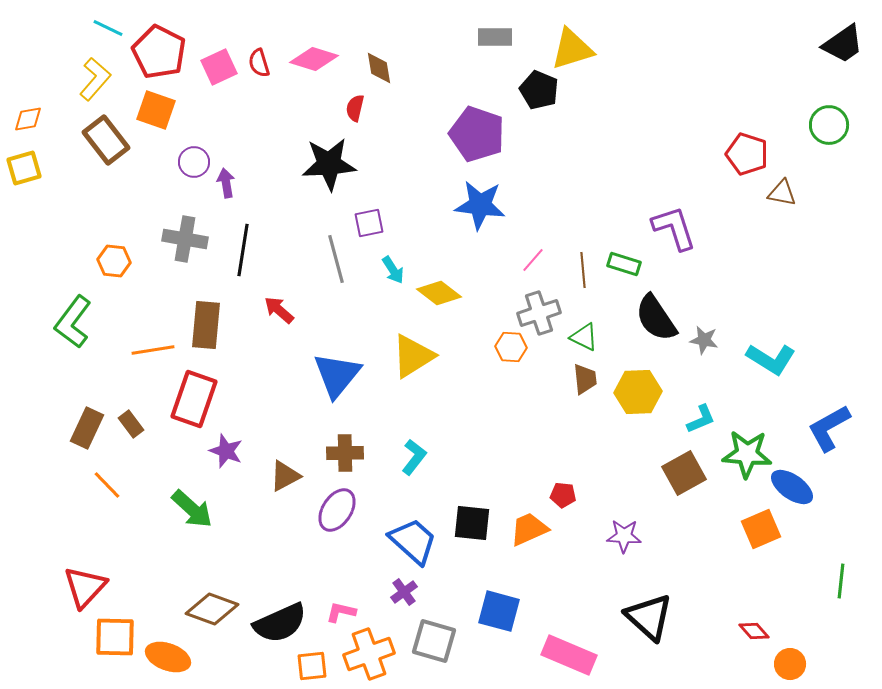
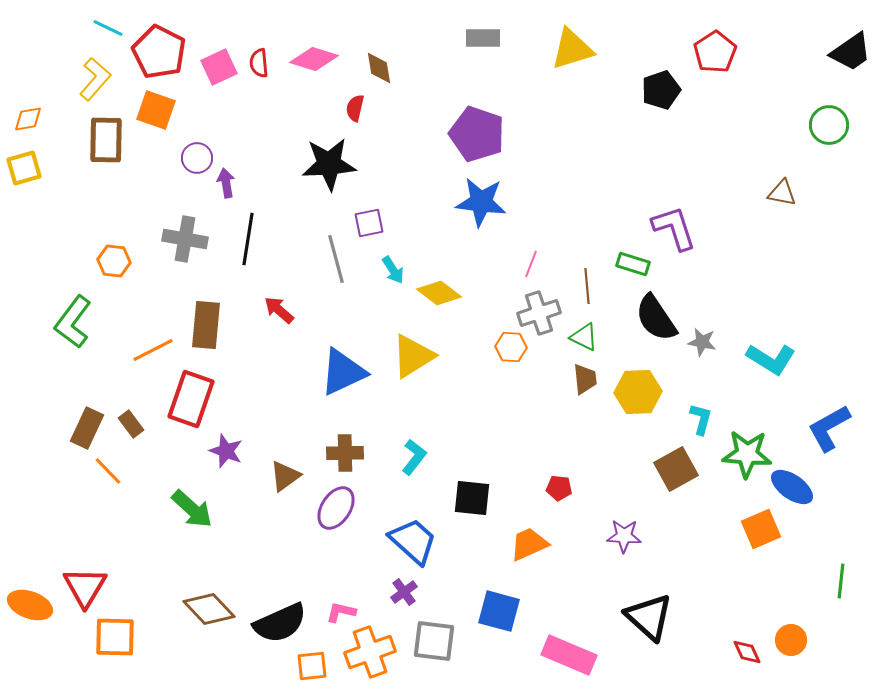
gray rectangle at (495, 37): moved 12 px left, 1 px down
black trapezoid at (843, 44): moved 8 px right, 8 px down
red semicircle at (259, 63): rotated 12 degrees clockwise
black pentagon at (539, 90): moved 122 px right; rotated 30 degrees clockwise
brown rectangle at (106, 140): rotated 39 degrees clockwise
red pentagon at (747, 154): moved 32 px left, 102 px up; rotated 21 degrees clockwise
purple circle at (194, 162): moved 3 px right, 4 px up
blue star at (480, 205): moved 1 px right, 3 px up
black line at (243, 250): moved 5 px right, 11 px up
pink line at (533, 260): moved 2 px left, 4 px down; rotated 20 degrees counterclockwise
green rectangle at (624, 264): moved 9 px right
brown line at (583, 270): moved 4 px right, 16 px down
gray star at (704, 340): moved 2 px left, 2 px down
orange line at (153, 350): rotated 18 degrees counterclockwise
blue triangle at (337, 375): moved 6 px right, 3 px up; rotated 26 degrees clockwise
red rectangle at (194, 399): moved 3 px left
cyan L-shape at (701, 419): rotated 52 degrees counterclockwise
brown square at (684, 473): moved 8 px left, 4 px up
brown triangle at (285, 476): rotated 8 degrees counterclockwise
orange line at (107, 485): moved 1 px right, 14 px up
red pentagon at (563, 495): moved 4 px left, 7 px up
purple ellipse at (337, 510): moved 1 px left, 2 px up
black square at (472, 523): moved 25 px up
orange trapezoid at (529, 529): moved 15 px down
red triangle at (85, 587): rotated 12 degrees counterclockwise
brown diamond at (212, 609): moved 3 px left; rotated 27 degrees clockwise
red diamond at (754, 631): moved 7 px left, 21 px down; rotated 16 degrees clockwise
gray square at (434, 641): rotated 9 degrees counterclockwise
orange cross at (369, 654): moved 1 px right, 2 px up
orange ellipse at (168, 657): moved 138 px left, 52 px up
orange circle at (790, 664): moved 1 px right, 24 px up
